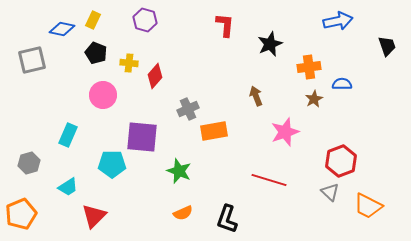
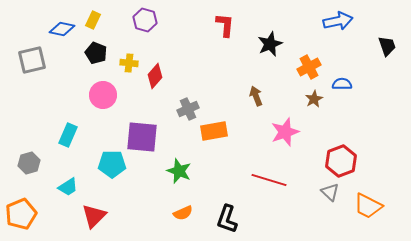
orange cross: rotated 20 degrees counterclockwise
